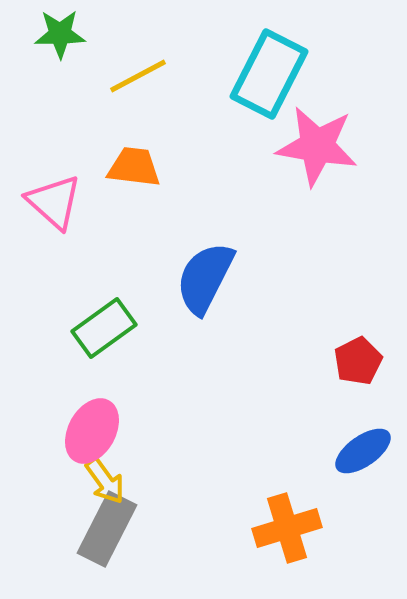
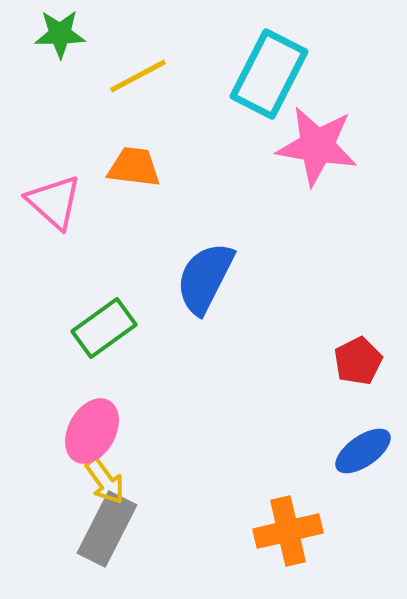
orange cross: moved 1 px right, 3 px down; rotated 4 degrees clockwise
